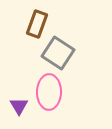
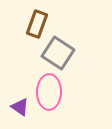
purple triangle: moved 1 px right, 1 px down; rotated 24 degrees counterclockwise
